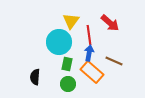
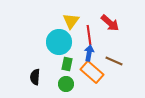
green circle: moved 2 px left
